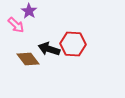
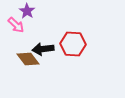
purple star: moved 2 px left
black arrow: moved 6 px left; rotated 25 degrees counterclockwise
